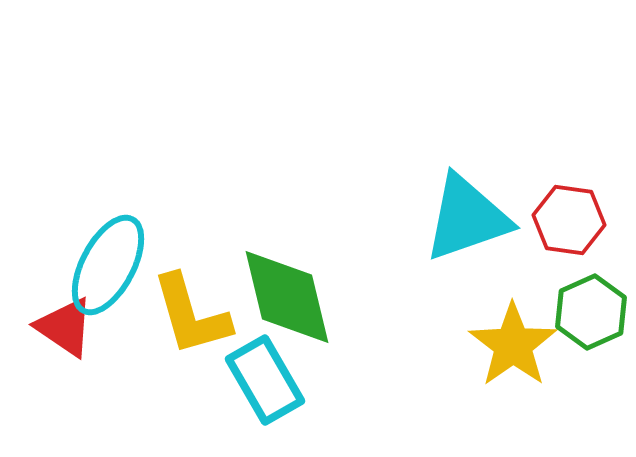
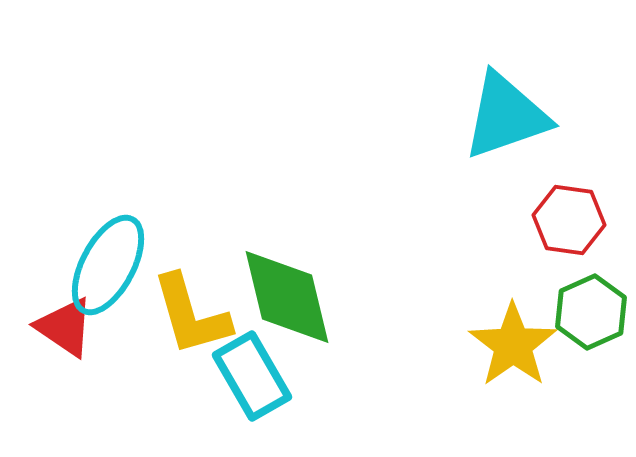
cyan triangle: moved 39 px right, 102 px up
cyan rectangle: moved 13 px left, 4 px up
